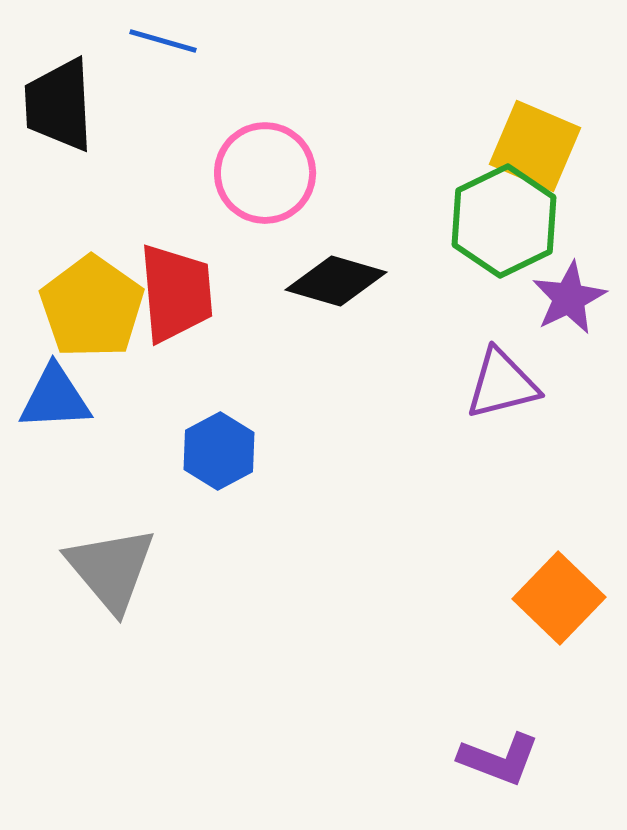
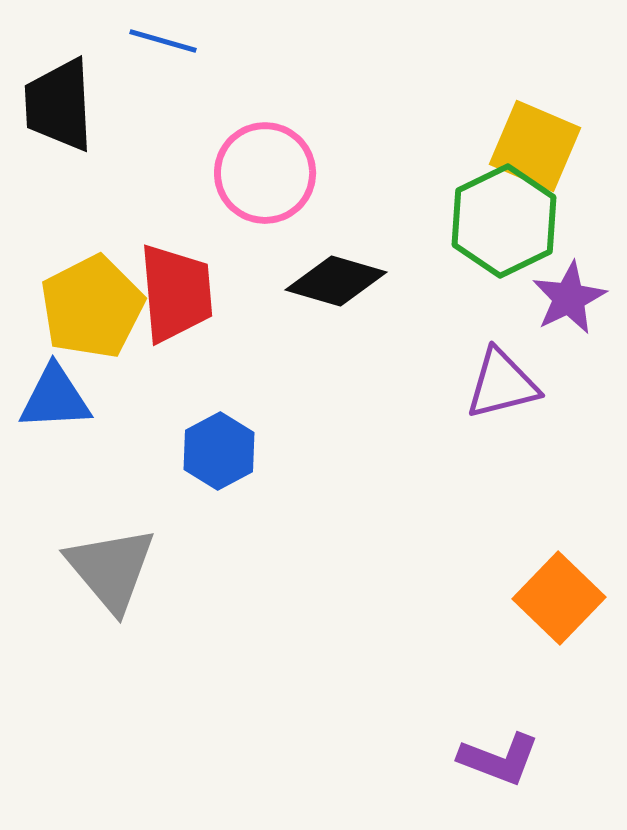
yellow pentagon: rotated 10 degrees clockwise
